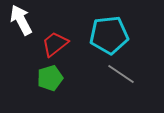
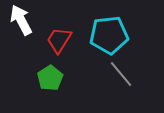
red trapezoid: moved 4 px right, 4 px up; rotated 20 degrees counterclockwise
gray line: rotated 16 degrees clockwise
green pentagon: rotated 15 degrees counterclockwise
